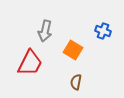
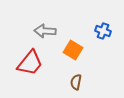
gray arrow: rotated 80 degrees clockwise
red trapezoid: rotated 12 degrees clockwise
